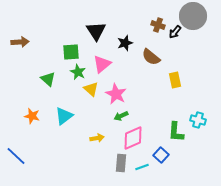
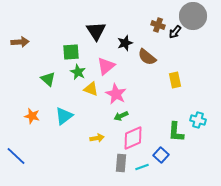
brown semicircle: moved 4 px left
pink triangle: moved 4 px right, 2 px down
yellow triangle: rotated 21 degrees counterclockwise
